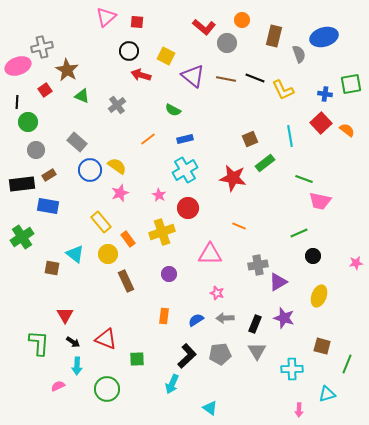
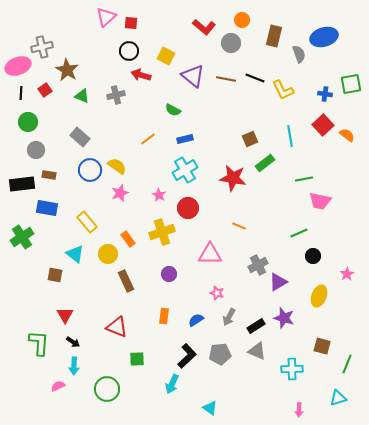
red square at (137, 22): moved 6 px left, 1 px down
gray circle at (227, 43): moved 4 px right
black line at (17, 102): moved 4 px right, 9 px up
gray cross at (117, 105): moved 1 px left, 10 px up; rotated 24 degrees clockwise
red square at (321, 123): moved 2 px right, 2 px down
orange semicircle at (347, 130): moved 5 px down
gray rectangle at (77, 142): moved 3 px right, 5 px up
brown rectangle at (49, 175): rotated 40 degrees clockwise
green line at (304, 179): rotated 30 degrees counterclockwise
blue rectangle at (48, 206): moved 1 px left, 2 px down
yellow rectangle at (101, 222): moved 14 px left
pink star at (356, 263): moved 9 px left, 11 px down; rotated 24 degrees counterclockwise
gray cross at (258, 265): rotated 18 degrees counterclockwise
brown square at (52, 268): moved 3 px right, 7 px down
gray arrow at (225, 318): moved 4 px right, 1 px up; rotated 60 degrees counterclockwise
black rectangle at (255, 324): moved 1 px right, 2 px down; rotated 36 degrees clockwise
red triangle at (106, 339): moved 11 px right, 12 px up
gray triangle at (257, 351): rotated 36 degrees counterclockwise
cyan arrow at (77, 366): moved 3 px left
cyan triangle at (327, 394): moved 11 px right, 4 px down
